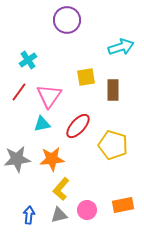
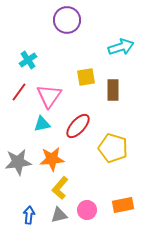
yellow pentagon: moved 3 px down
gray star: moved 1 px right, 3 px down
yellow L-shape: moved 1 px left, 1 px up
